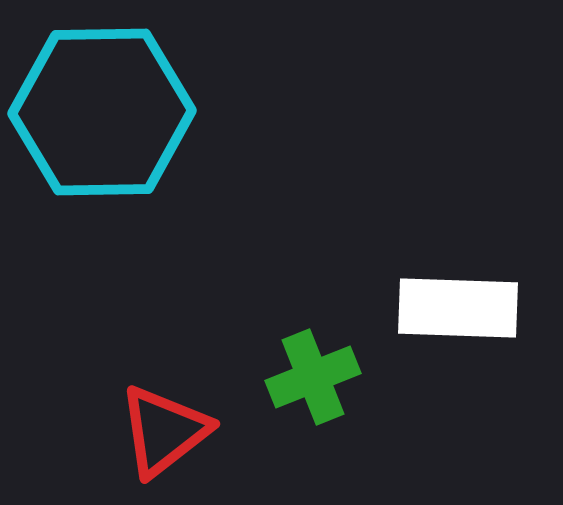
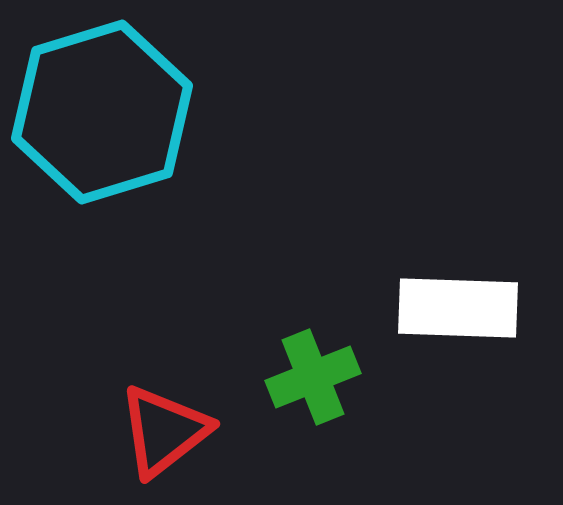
cyan hexagon: rotated 16 degrees counterclockwise
